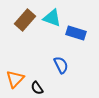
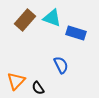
orange triangle: moved 1 px right, 2 px down
black semicircle: moved 1 px right
